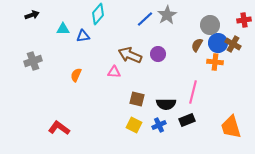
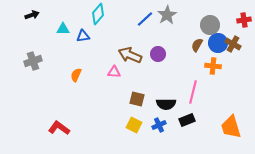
orange cross: moved 2 px left, 4 px down
